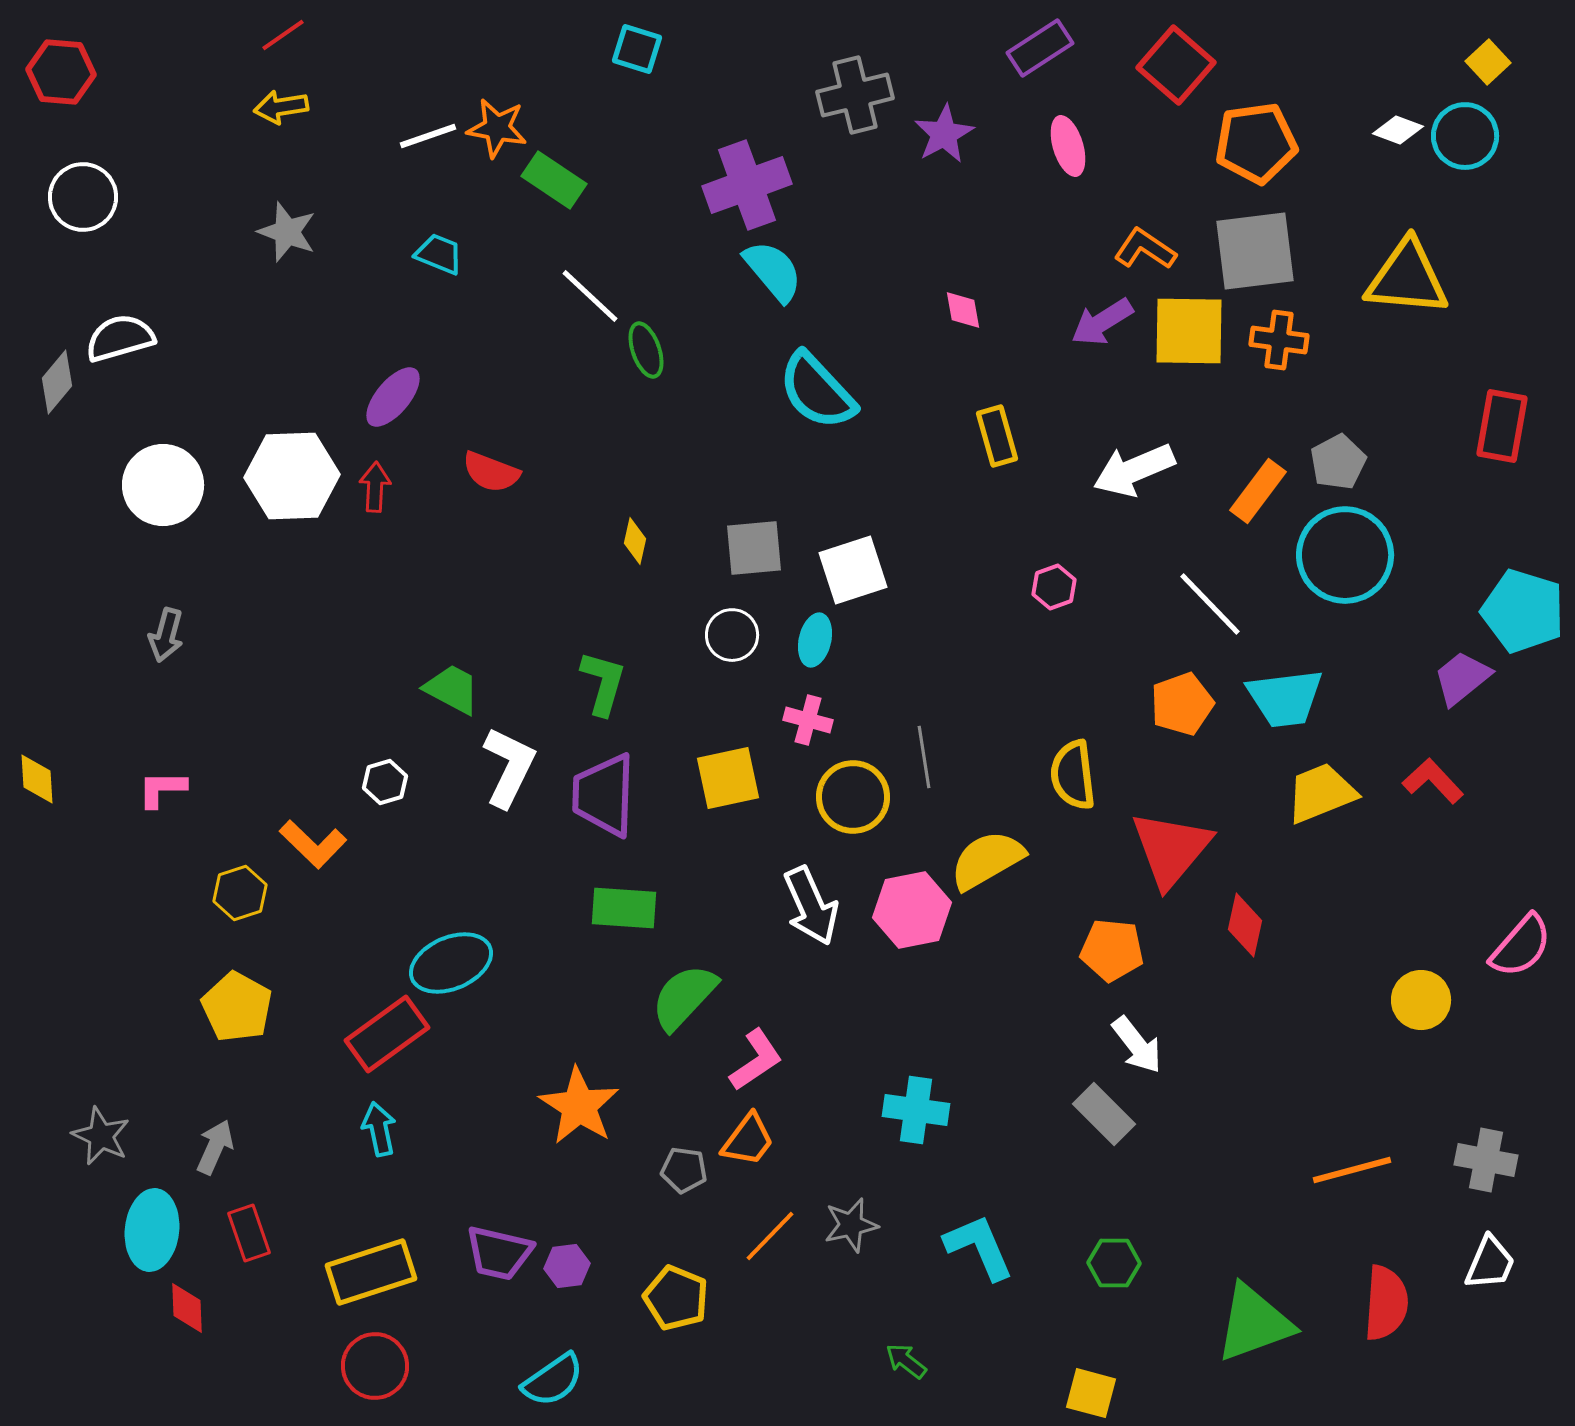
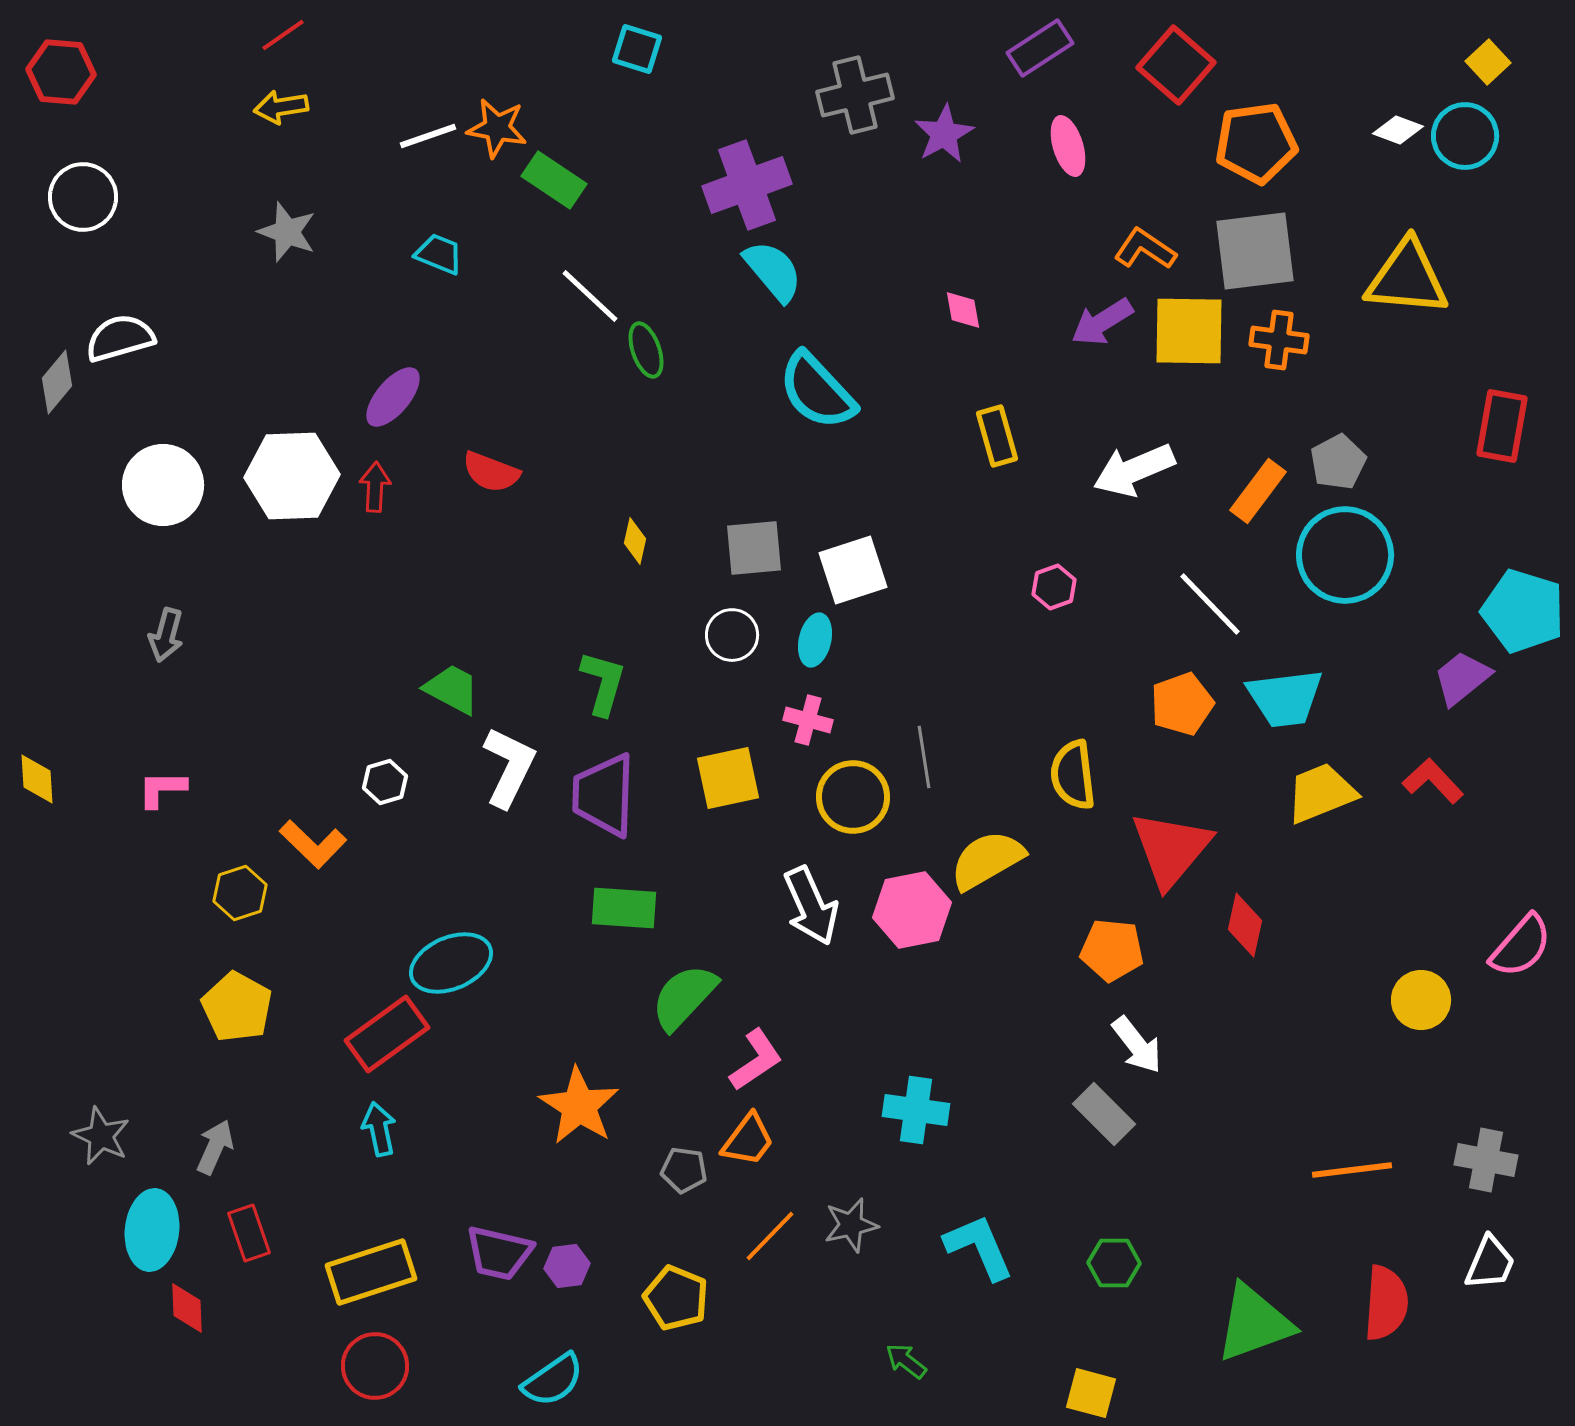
orange line at (1352, 1170): rotated 8 degrees clockwise
